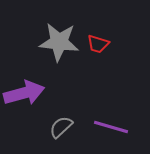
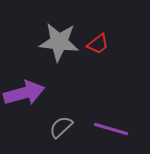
red trapezoid: rotated 55 degrees counterclockwise
purple line: moved 2 px down
